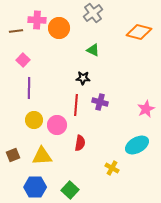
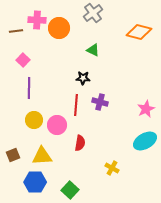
cyan ellipse: moved 8 px right, 4 px up
blue hexagon: moved 5 px up
